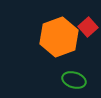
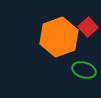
green ellipse: moved 10 px right, 10 px up
